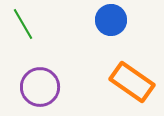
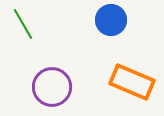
orange rectangle: rotated 12 degrees counterclockwise
purple circle: moved 12 px right
